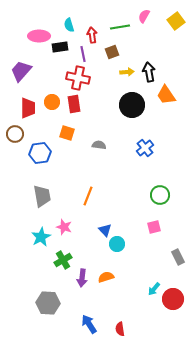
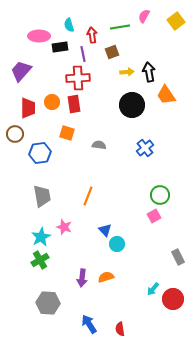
red cross: rotated 15 degrees counterclockwise
pink square: moved 11 px up; rotated 16 degrees counterclockwise
green cross: moved 23 px left
cyan arrow: moved 1 px left
